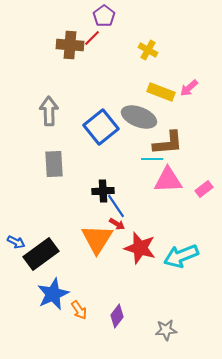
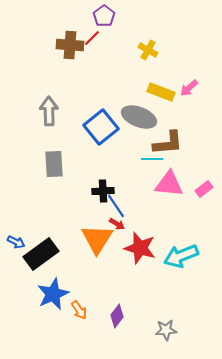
pink triangle: moved 1 px right, 4 px down; rotated 8 degrees clockwise
